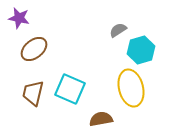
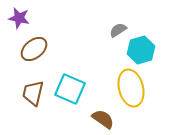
brown semicircle: moved 2 px right; rotated 45 degrees clockwise
